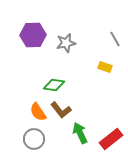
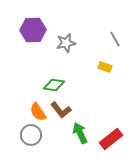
purple hexagon: moved 5 px up
gray circle: moved 3 px left, 4 px up
